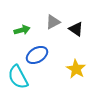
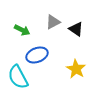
green arrow: rotated 42 degrees clockwise
blue ellipse: rotated 10 degrees clockwise
